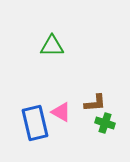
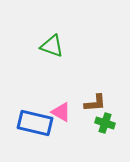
green triangle: rotated 20 degrees clockwise
blue rectangle: rotated 64 degrees counterclockwise
